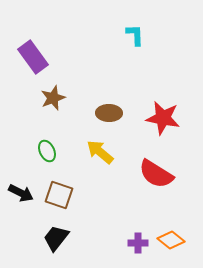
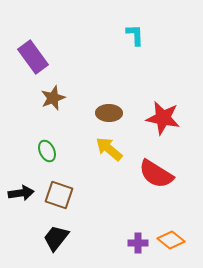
yellow arrow: moved 9 px right, 3 px up
black arrow: rotated 35 degrees counterclockwise
